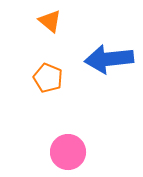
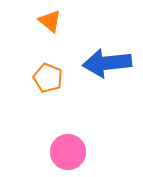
blue arrow: moved 2 px left, 4 px down
